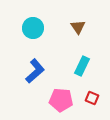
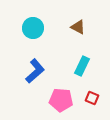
brown triangle: rotated 28 degrees counterclockwise
